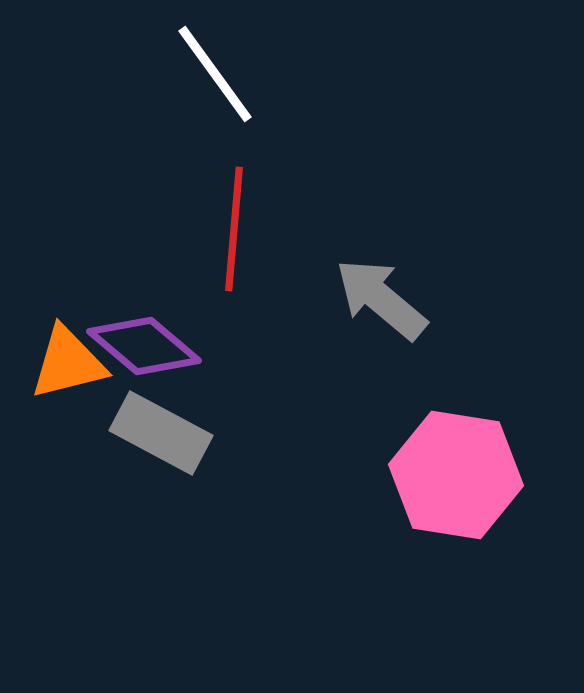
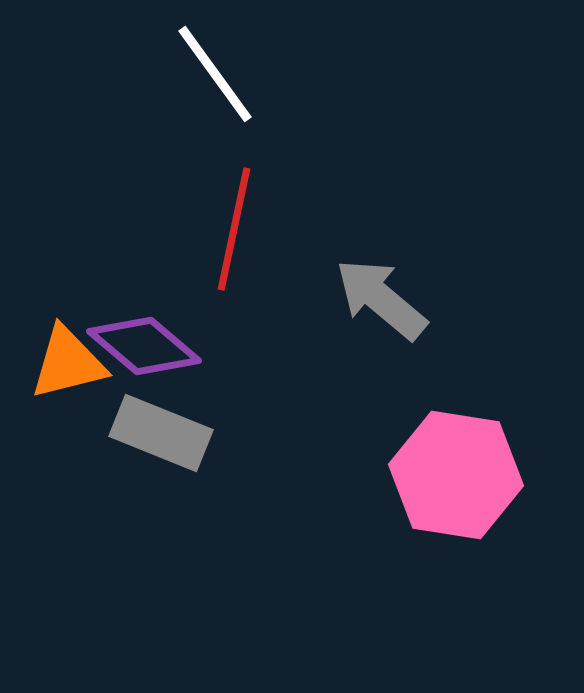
red line: rotated 7 degrees clockwise
gray rectangle: rotated 6 degrees counterclockwise
